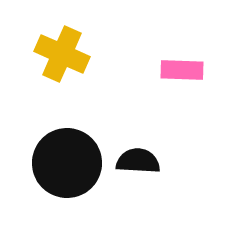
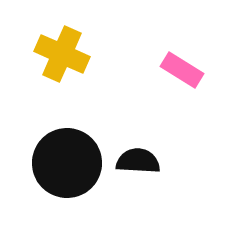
pink rectangle: rotated 30 degrees clockwise
